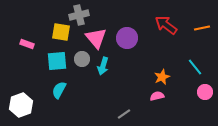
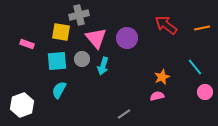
white hexagon: moved 1 px right
